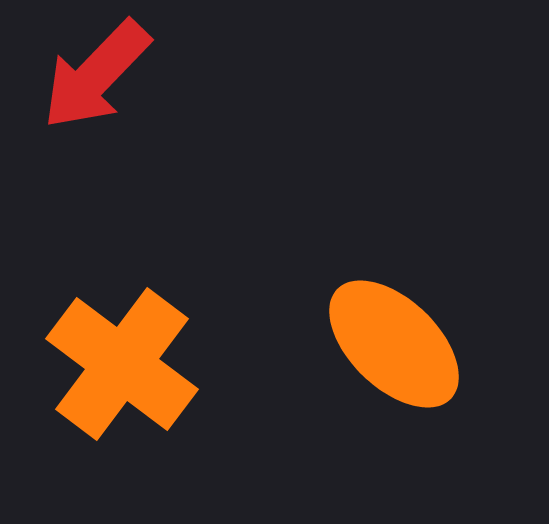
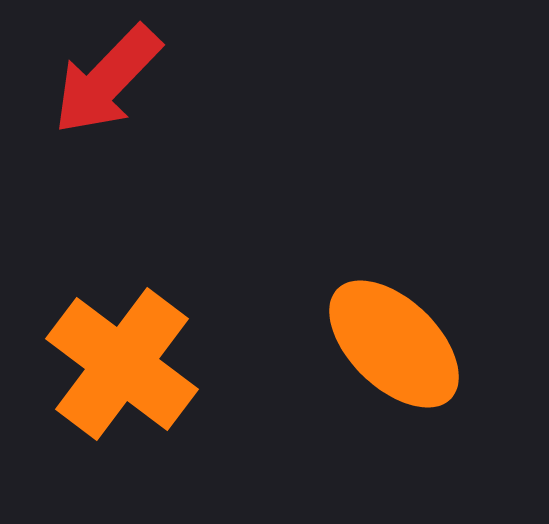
red arrow: moved 11 px right, 5 px down
